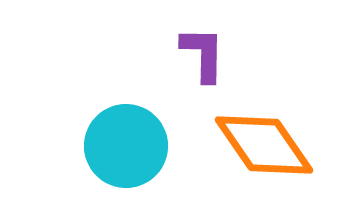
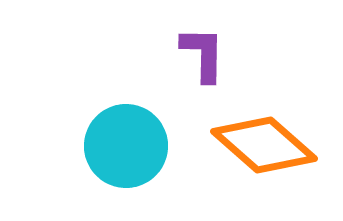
orange diamond: rotated 14 degrees counterclockwise
